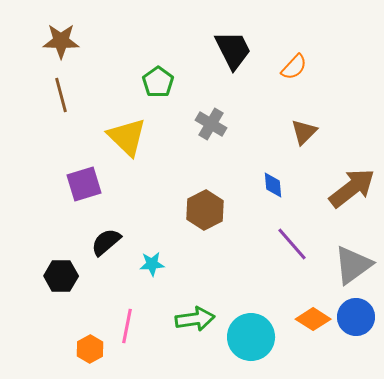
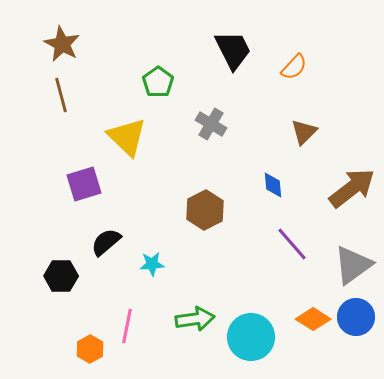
brown star: moved 1 px right, 3 px down; rotated 27 degrees clockwise
